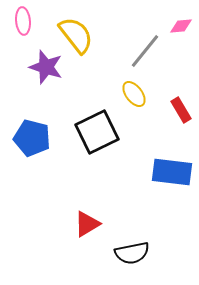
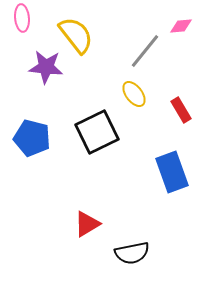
pink ellipse: moved 1 px left, 3 px up
purple star: rotated 12 degrees counterclockwise
blue rectangle: rotated 63 degrees clockwise
